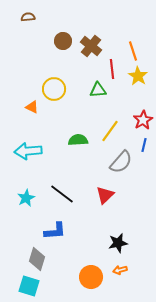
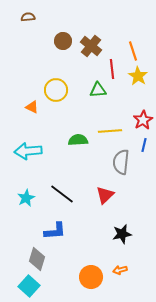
yellow circle: moved 2 px right, 1 px down
yellow line: rotated 50 degrees clockwise
gray semicircle: rotated 145 degrees clockwise
black star: moved 4 px right, 9 px up
cyan square: rotated 25 degrees clockwise
